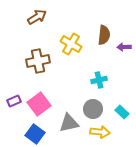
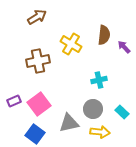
purple arrow: rotated 48 degrees clockwise
